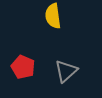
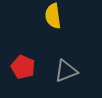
gray triangle: rotated 20 degrees clockwise
